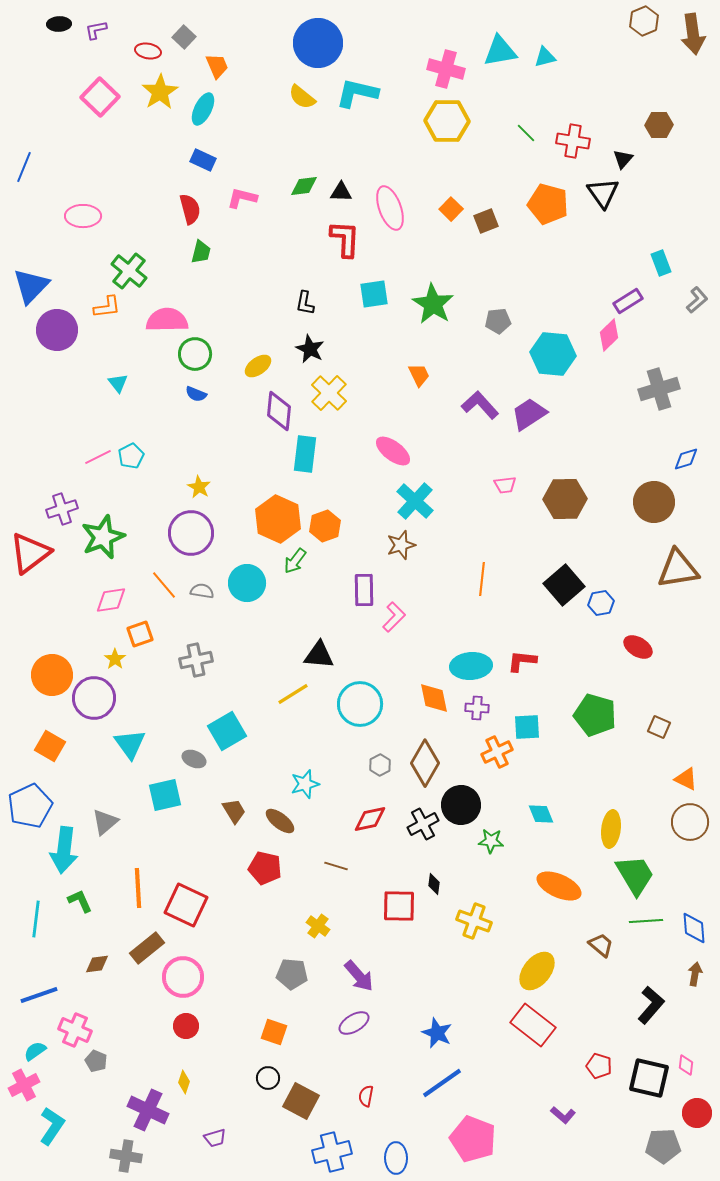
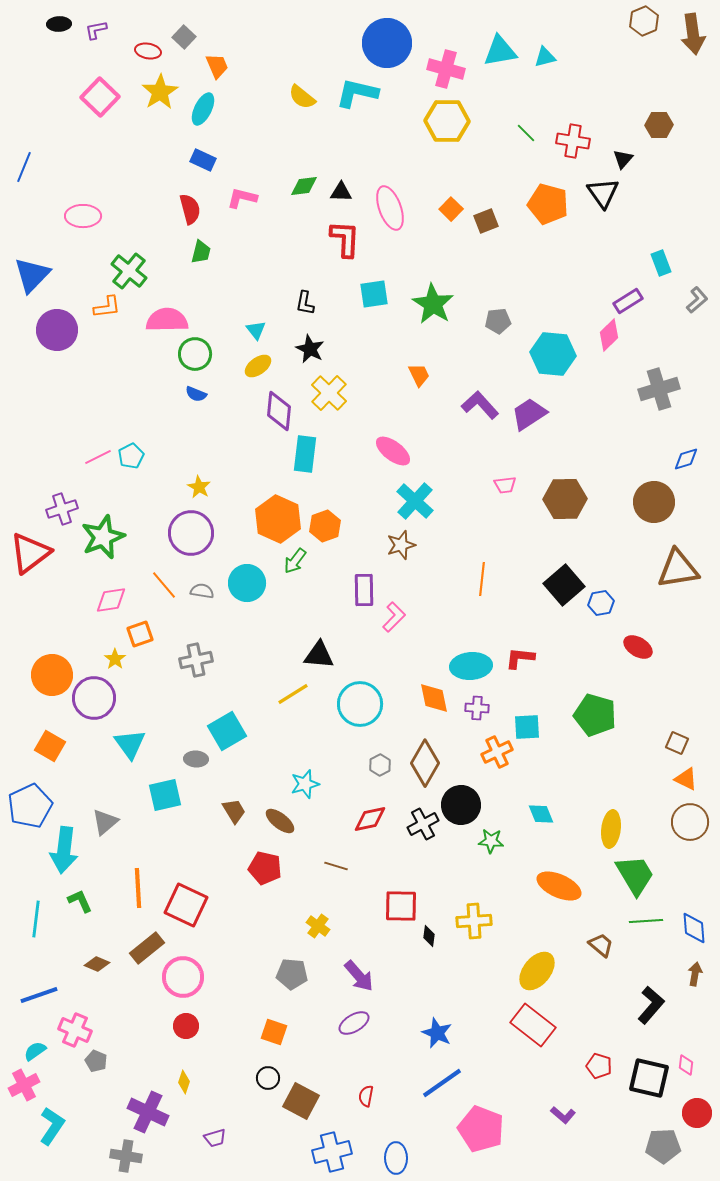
blue circle at (318, 43): moved 69 px right
blue triangle at (31, 286): moved 1 px right, 11 px up
cyan triangle at (118, 383): moved 138 px right, 53 px up
red L-shape at (522, 661): moved 2 px left, 3 px up
brown square at (659, 727): moved 18 px right, 16 px down
gray ellipse at (194, 759): moved 2 px right; rotated 20 degrees counterclockwise
black diamond at (434, 884): moved 5 px left, 52 px down
red square at (399, 906): moved 2 px right
yellow cross at (474, 921): rotated 24 degrees counterclockwise
brown diamond at (97, 964): rotated 30 degrees clockwise
purple cross at (148, 1110): moved 2 px down
pink pentagon at (473, 1139): moved 8 px right, 10 px up
